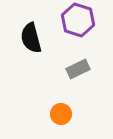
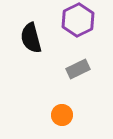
purple hexagon: rotated 16 degrees clockwise
orange circle: moved 1 px right, 1 px down
